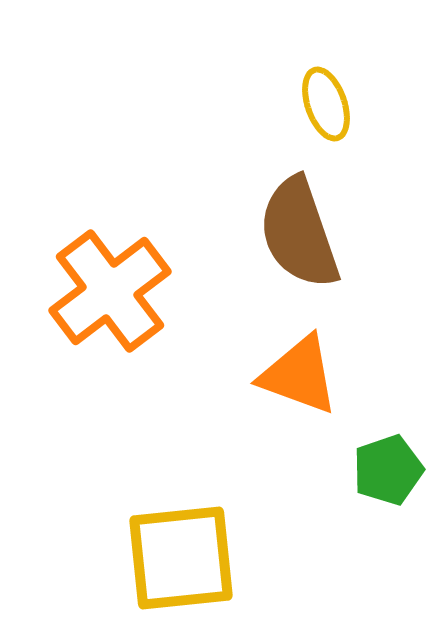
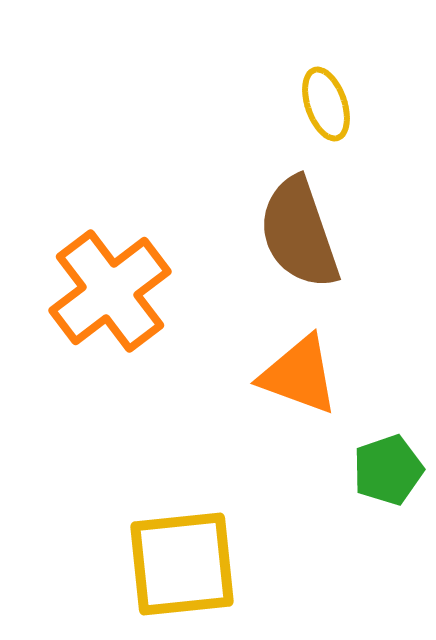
yellow square: moved 1 px right, 6 px down
